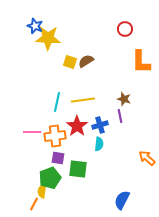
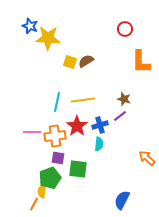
blue star: moved 5 px left
purple line: rotated 64 degrees clockwise
